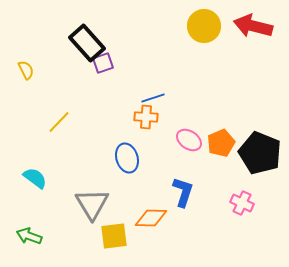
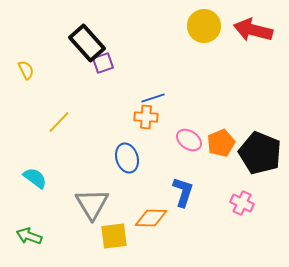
red arrow: moved 4 px down
